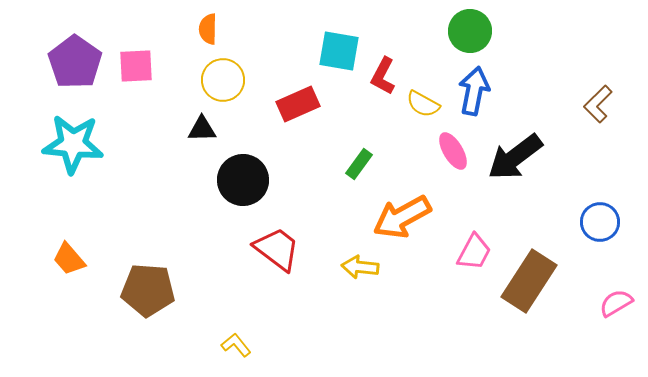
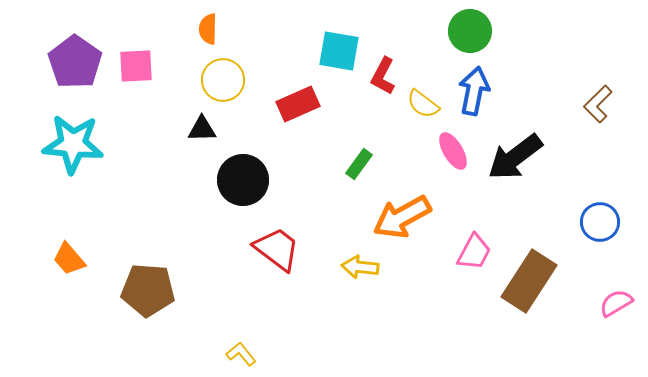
yellow semicircle: rotated 8 degrees clockwise
yellow L-shape: moved 5 px right, 9 px down
